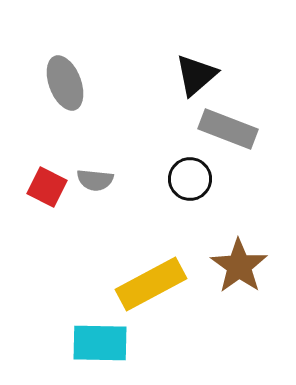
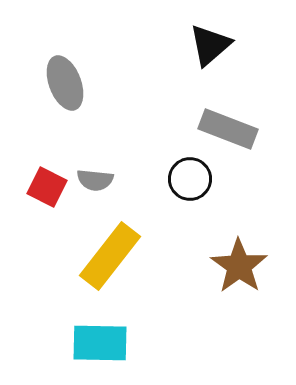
black triangle: moved 14 px right, 30 px up
yellow rectangle: moved 41 px left, 28 px up; rotated 24 degrees counterclockwise
